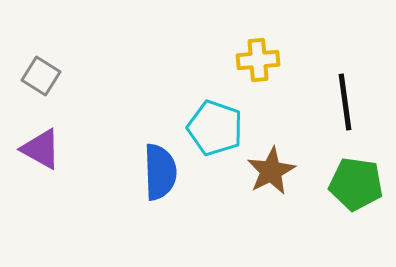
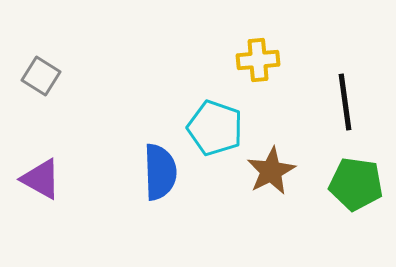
purple triangle: moved 30 px down
